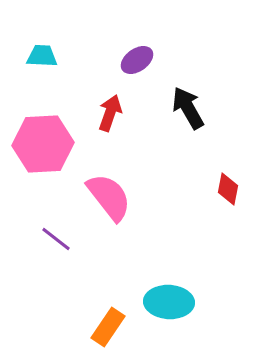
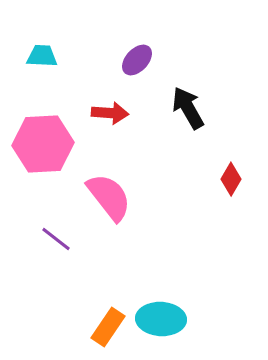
purple ellipse: rotated 12 degrees counterclockwise
red arrow: rotated 75 degrees clockwise
red diamond: moved 3 px right, 10 px up; rotated 20 degrees clockwise
cyan ellipse: moved 8 px left, 17 px down
